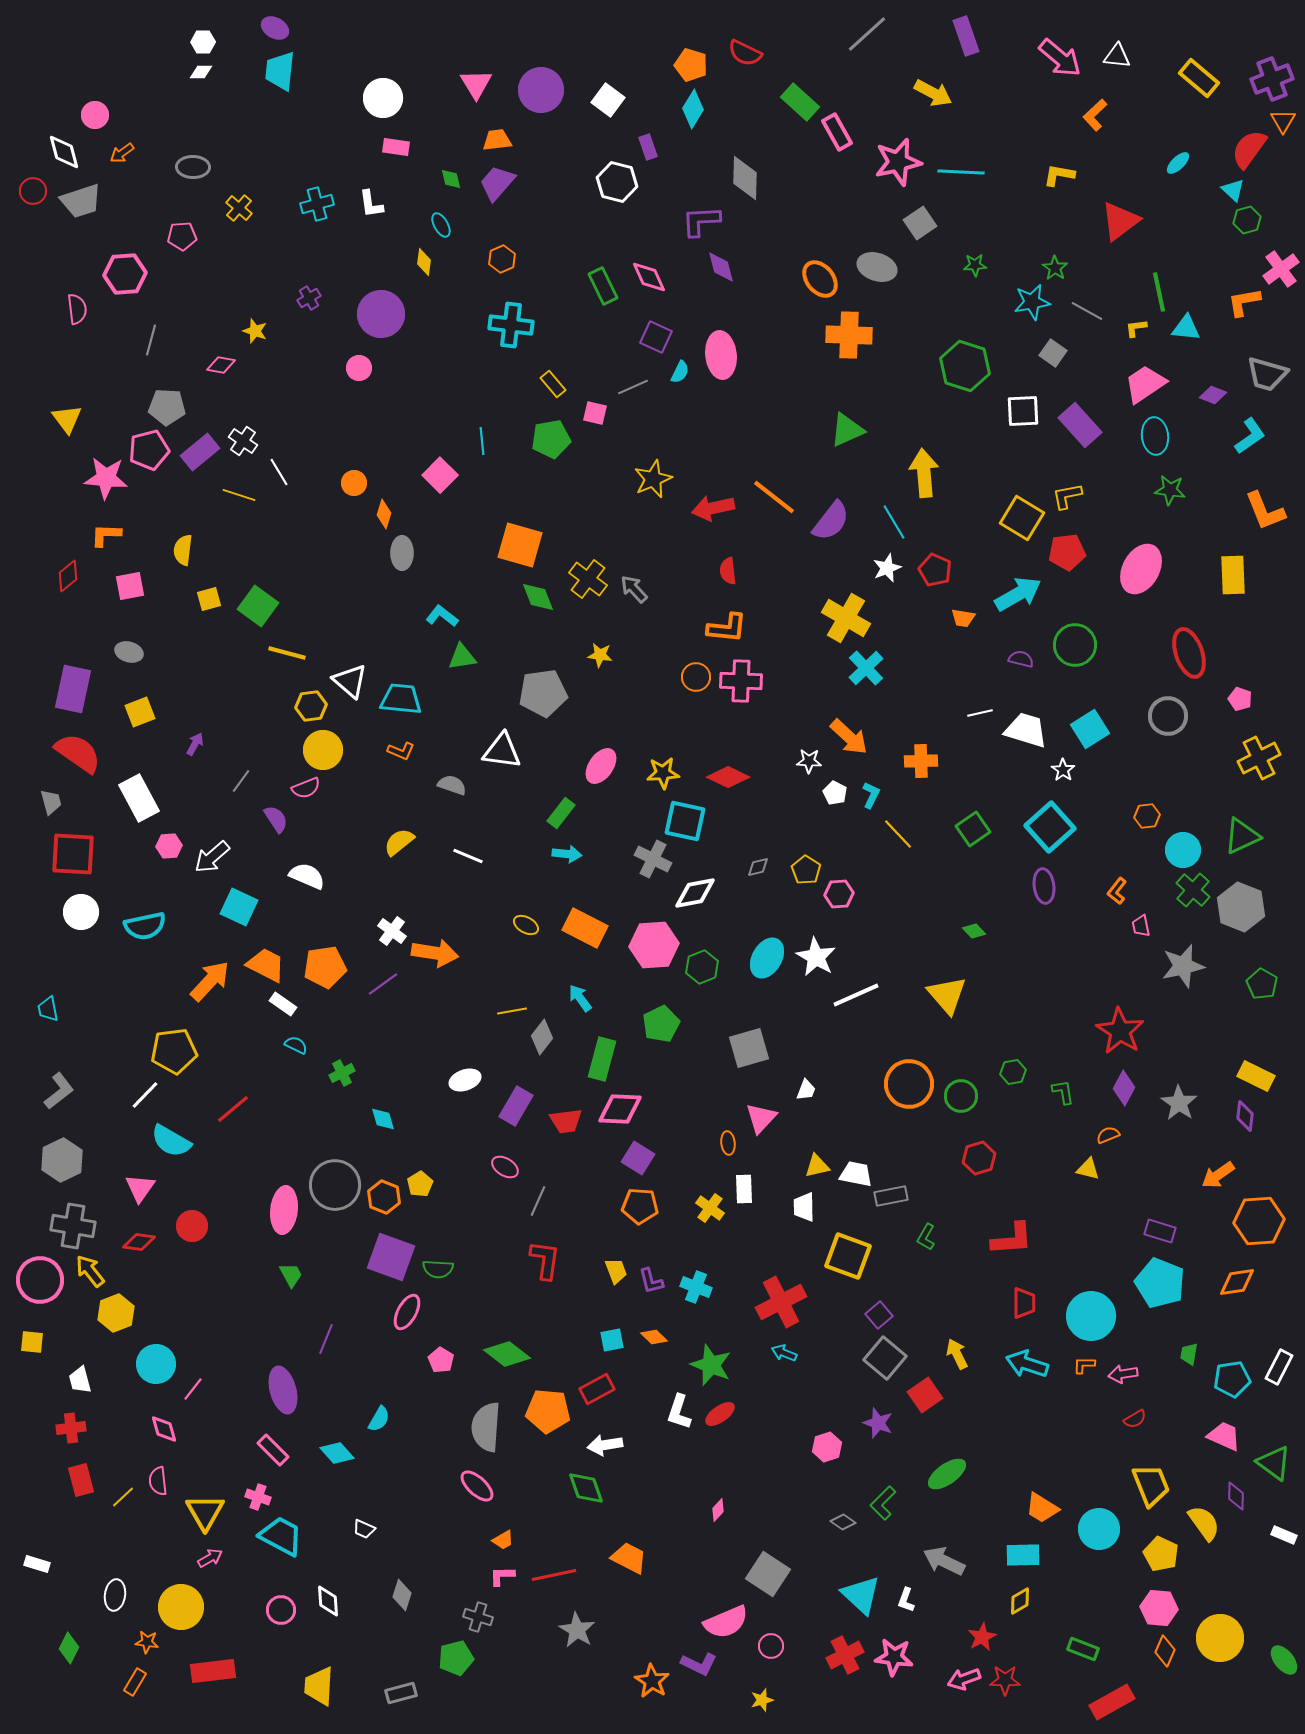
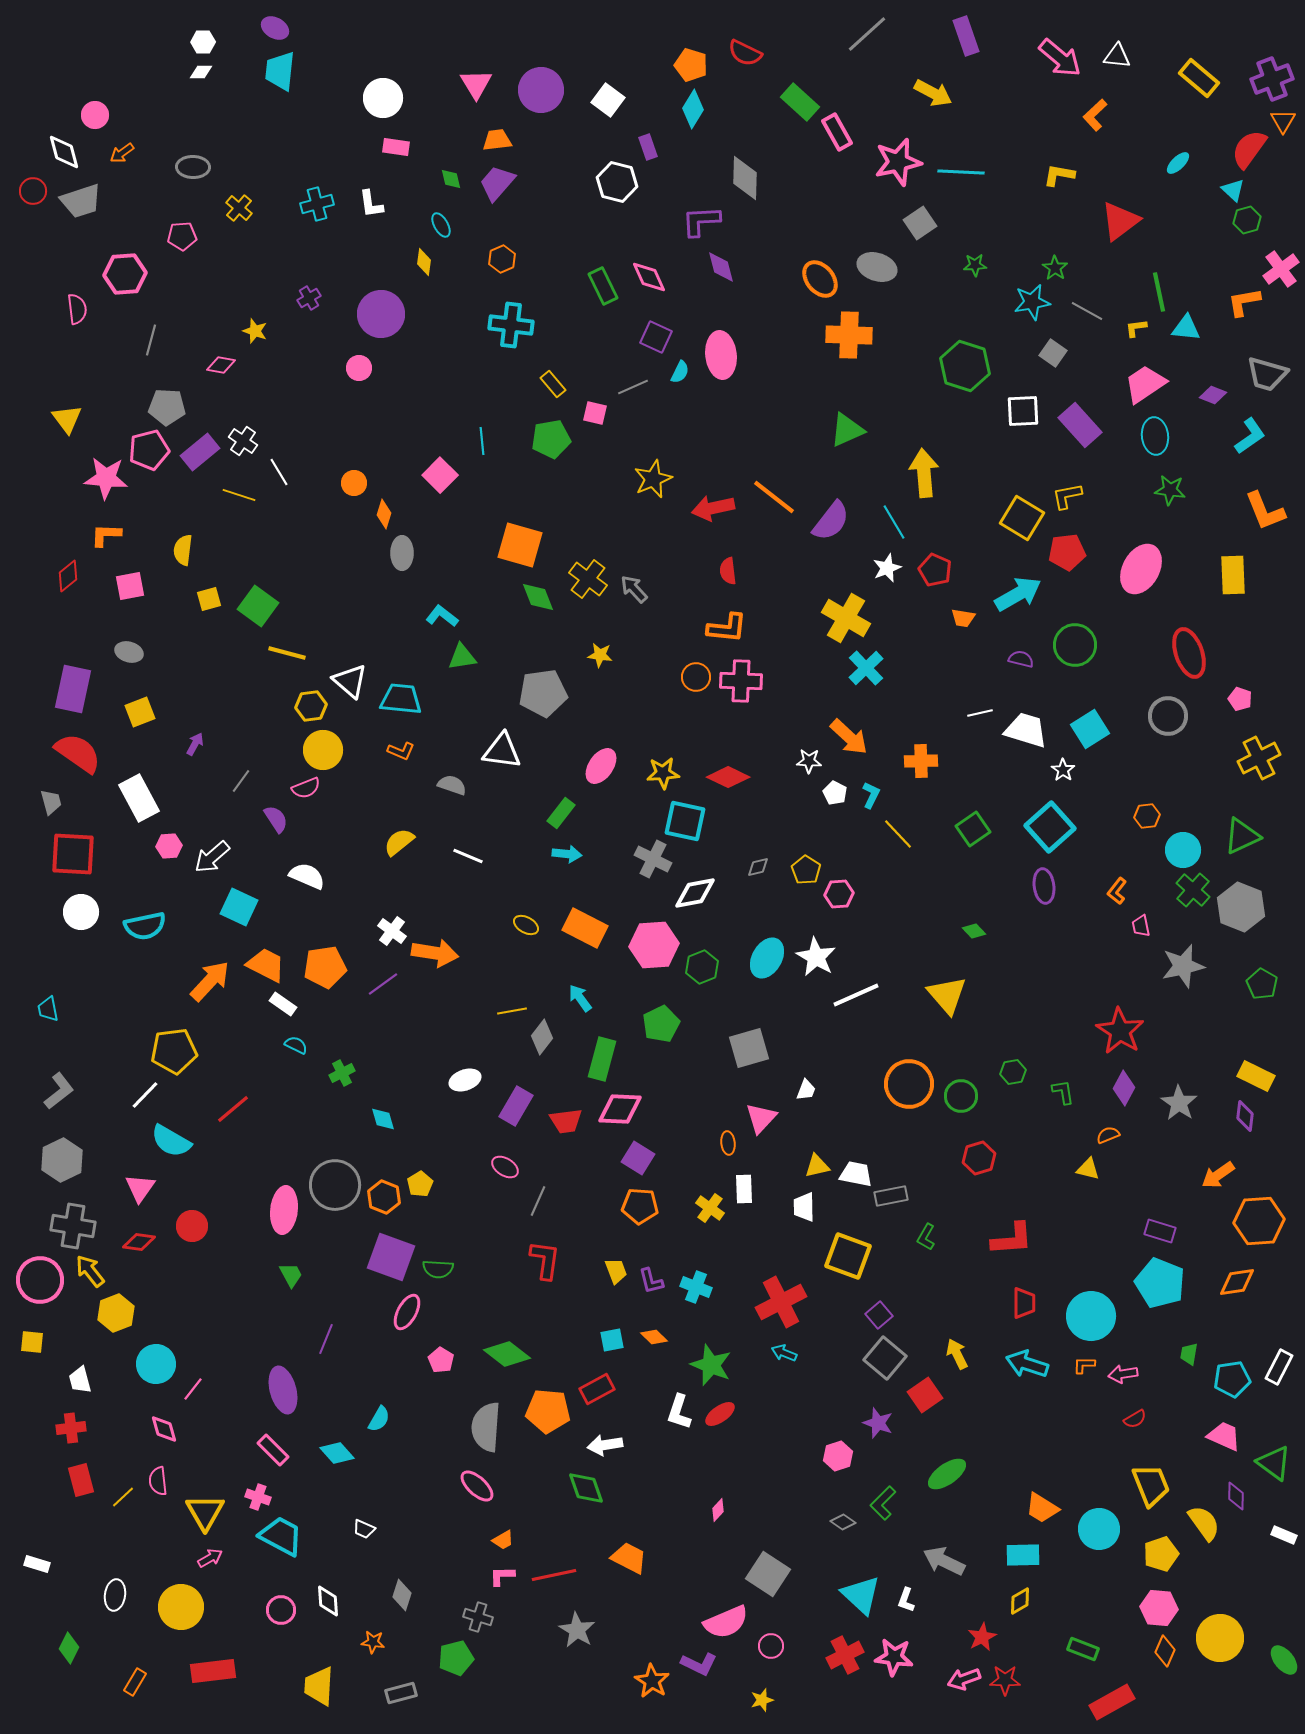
pink hexagon at (827, 1447): moved 11 px right, 9 px down
yellow pentagon at (1161, 1554): rotated 28 degrees clockwise
orange star at (147, 1642): moved 226 px right
